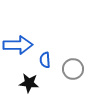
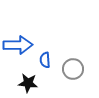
black star: moved 1 px left
